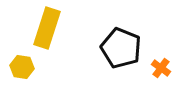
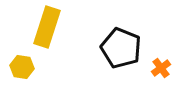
yellow rectangle: moved 1 px up
orange cross: rotated 18 degrees clockwise
